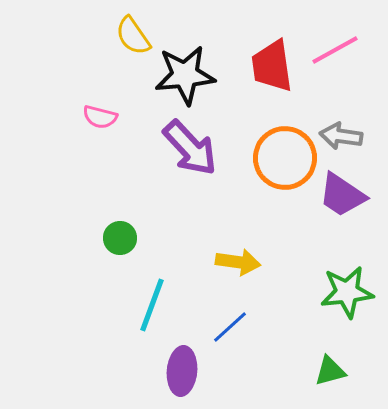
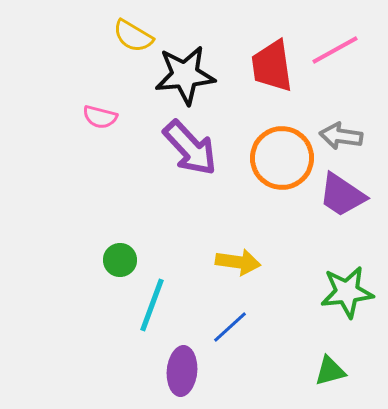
yellow semicircle: rotated 24 degrees counterclockwise
orange circle: moved 3 px left
green circle: moved 22 px down
